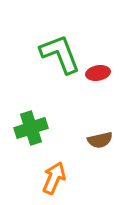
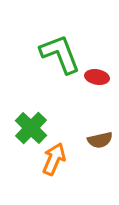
red ellipse: moved 1 px left, 4 px down; rotated 20 degrees clockwise
green cross: rotated 28 degrees counterclockwise
orange arrow: moved 19 px up
